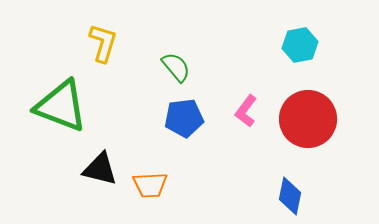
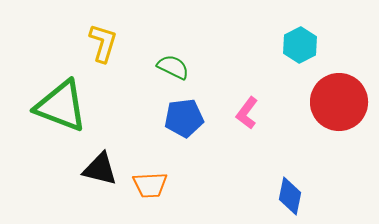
cyan hexagon: rotated 16 degrees counterclockwise
green semicircle: moved 3 px left; rotated 24 degrees counterclockwise
pink L-shape: moved 1 px right, 2 px down
red circle: moved 31 px right, 17 px up
